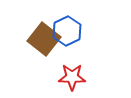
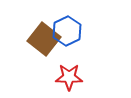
red star: moved 3 px left
